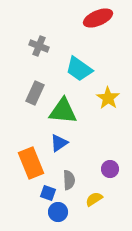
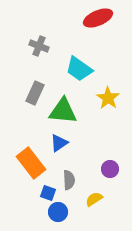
orange rectangle: rotated 16 degrees counterclockwise
